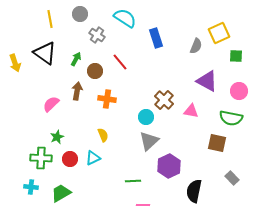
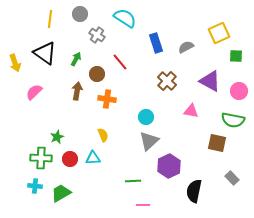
yellow line: rotated 18 degrees clockwise
blue rectangle: moved 5 px down
gray semicircle: moved 10 px left, 1 px down; rotated 140 degrees counterclockwise
brown circle: moved 2 px right, 3 px down
purple triangle: moved 3 px right
brown cross: moved 3 px right, 19 px up
pink semicircle: moved 17 px left, 12 px up
green semicircle: moved 2 px right, 2 px down
cyan triangle: rotated 21 degrees clockwise
cyan cross: moved 4 px right, 1 px up
